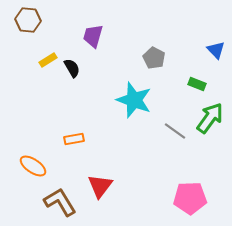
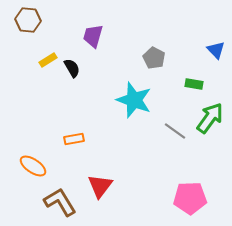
green rectangle: moved 3 px left; rotated 12 degrees counterclockwise
